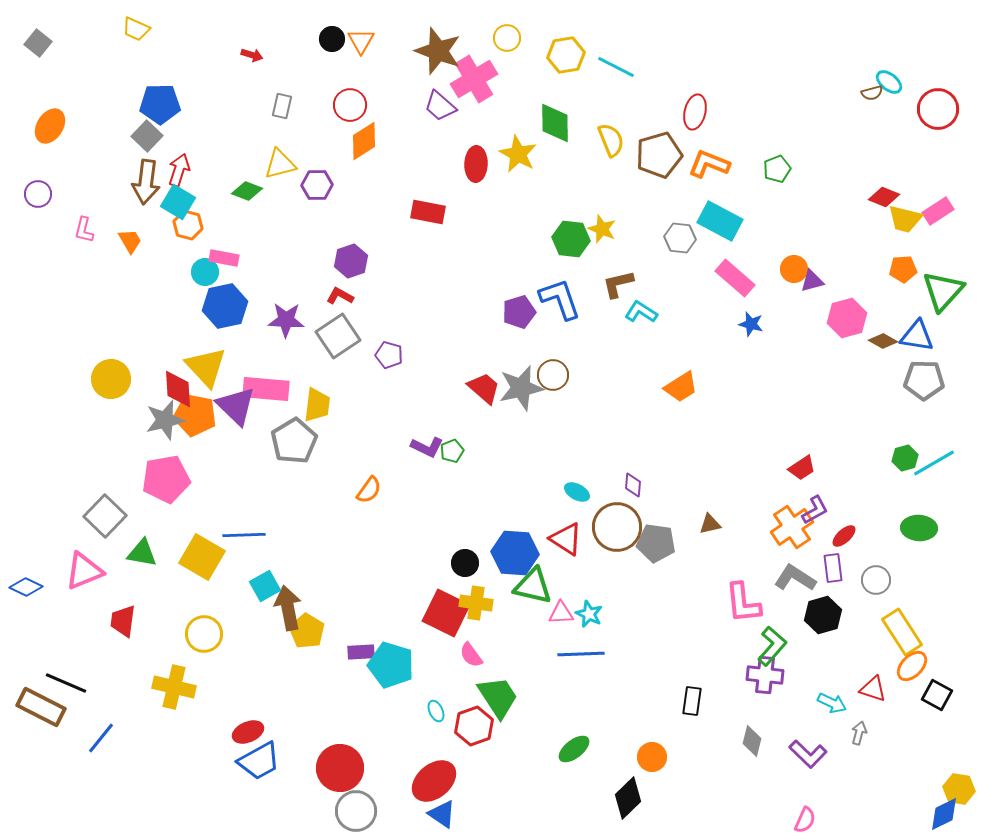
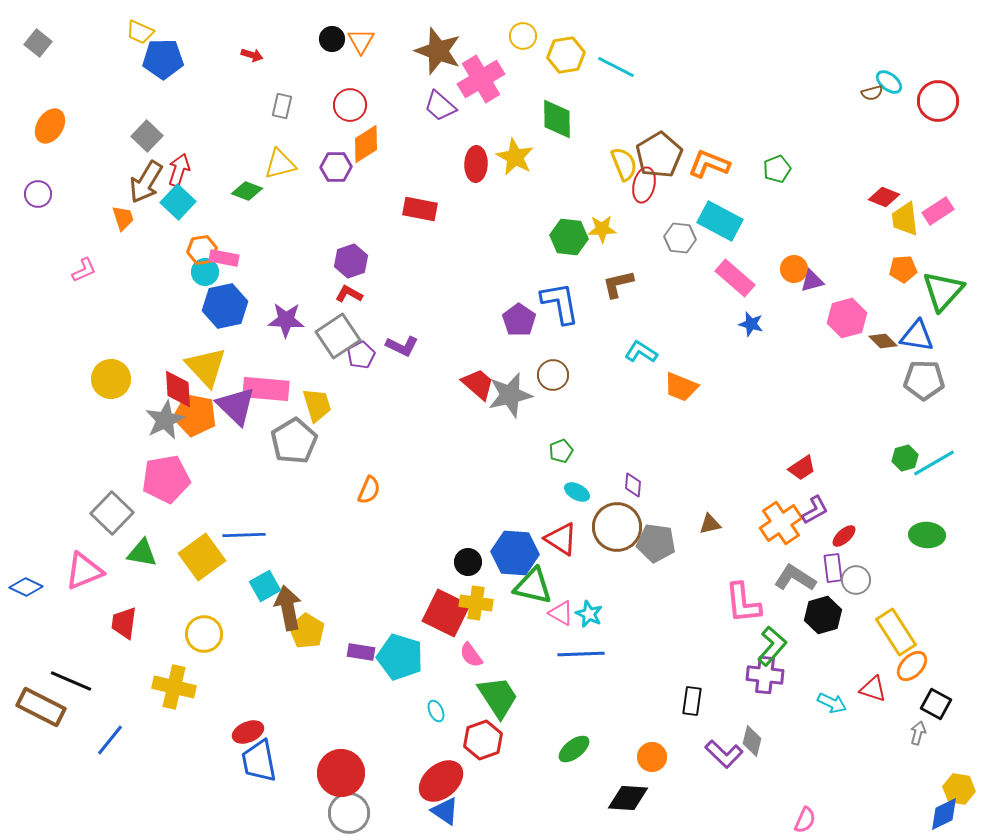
yellow trapezoid at (136, 29): moved 4 px right, 3 px down
yellow circle at (507, 38): moved 16 px right, 2 px up
pink cross at (474, 79): moved 7 px right
blue pentagon at (160, 104): moved 3 px right, 45 px up
red circle at (938, 109): moved 8 px up
red ellipse at (695, 112): moved 51 px left, 73 px down
green diamond at (555, 123): moved 2 px right, 4 px up
yellow semicircle at (611, 140): moved 13 px right, 24 px down
orange diamond at (364, 141): moved 2 px right, 3 px down
yellow star at (518, 154): moved 3 px left, 3 px down
brown pentagon at (659, 155): rotated 15 degrees counterclockwise
brown arrow at (146, 182): rotated 24 degrees clockwise
purple hexagon at (317, 185): moved 19 px right, 18 px up
cyan square at (178, 202): rotated 12 degrees clockwise
red rectangle at (428, 212): moved 8 px left, 3 px up
yellow trapezoid at (905, 219): rotated 69 degrees clockwise
orange hexagon at (188, 225): moved 14 px right, 25 px down; rotated 24 degrees counterclockwise
yellow star at (602, 229): rotated 24 degrees counterclockwise
pink L-shape at (84, 230): moved 40 px down; rotated 128 degrees counterclockwise
green hexagon at (571, 239): moved 2 px left, 2 px up
orange trapezoid at (130, 241): moved 7 px left, 23 px up; rotated 12 degrees clockwise
red L-shape at (340, 296): moved 9 px right, 2 px up
blue L-shape at (560, 299): moved 4 px down; rotated 9 degrees clockwise
purple pentagon at (519, 312): moved 8 px down; rotated 20 degrees counterclockwise
cyan L-shape at (641, 312): moved 40 px down
brown diamond at (883, 341): rotated 16 degrees clockwise
purple pentagon at (389, 355): moved 28 px left; rotated 28 degrees clockwise
orange trapezoid at (681, 387): rotated 54 degrees clockwise
red trapezoid at (484, 388): moved 6 px left, 4 px up
gray star at (521, 388): moved 11 px left, 7 px down
yellow trapezoid at (317, 405): rotated 24 degrees counterclockwise
gray star at (165, 420): rotated 12 degrees counterclockwise
purple L-shape at (427, 447): moved 25 px left, 101 px up
green pentagon at (452, 451): moved 109 px right
orange semicircle at (369, 490): rotated 12 degrees counterclockwise
gray square at (105, 516): moved 7 px right, 3 px up
orange cross at (792, 527): moved 11 px left, 4 px up
green ellipse at (919, 528): moved 8 px right, 7 px down
red triangle at (566, 539): moved 5 px left
yellow square at (202, 557): rotated 24 degrees clockwise
black circle at (465, 563): moved 3 px right, 1 px up
gray circle at (876, 580): moved 20 px left
pink triangle at (561, 613): rotated 32 degrees clockwise
red trapezoid at (123, 621): moved 1 px right, 2 px down
yellow rectangle at (902, 632): moved 6 px left
purple rectangle at (361, 652): rotated 12 degrees clockwise
cyan pentagon at (391, 665): moved 9 px right, 8 px up
black line at (66, 683): moved 5 px right, 2 px up
black square at (937, 695): moved 1 px left, 9 px down
red hexagon at (474, 726): moved 9 px right, 14 px down
gray arrow at (859, 733): moved 59 px right
blue line at (101, 738): moved 9 px right, 2 px down
purple L-shape at (808, 754): moved 84 px left
blue trapezoid at (259, 761): rotated 108 degrees clockwise
red circle at (340, 768): moved 1 px right, 5 px down
red ellipse at (434, 781): moved 7 px right
black diamond at (628, 798): rotated 48 degrees clockwise
gray circle at (356, 811): moved 7 px left, 2 px down
blue triangle at (442, 814): moved 3 px right, 3 px up
